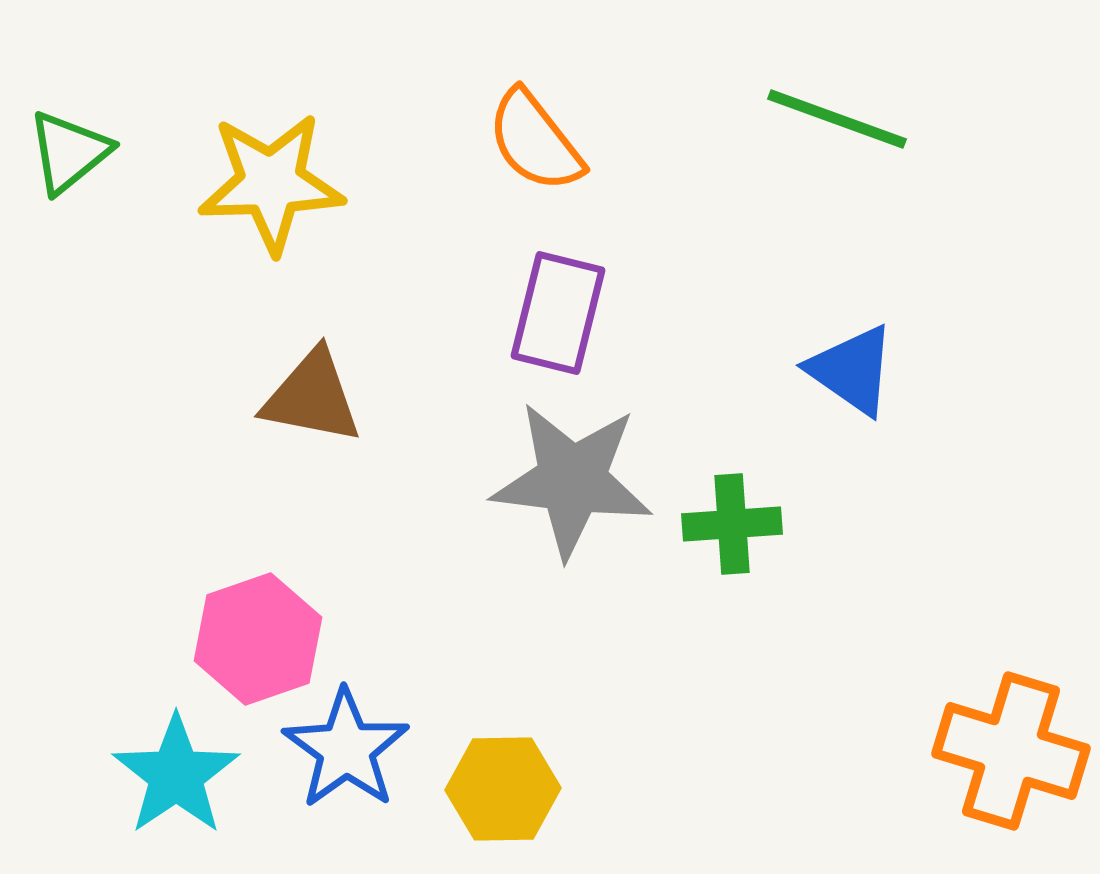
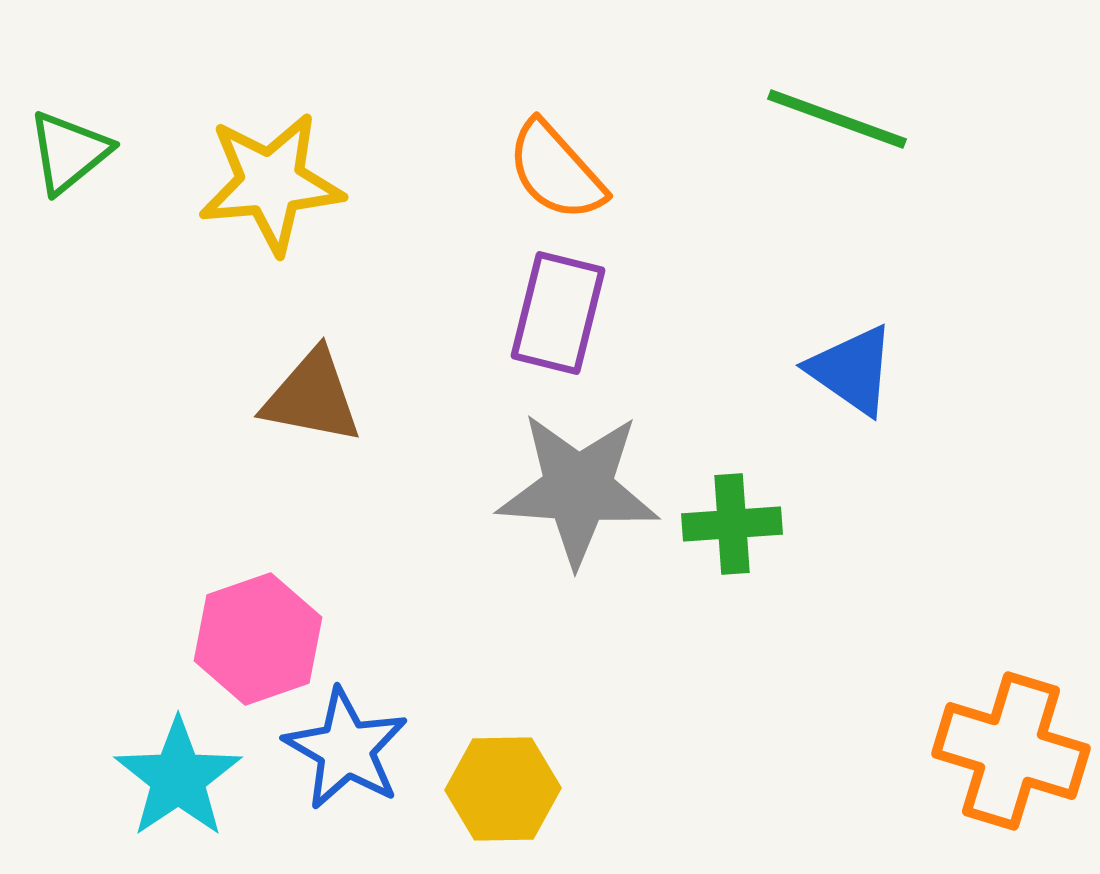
orange semicircle: moved 21 px right, 30 px down; rotated 4 degrees counterclockwise
yellow star: rotated 3 degrees counterclockwise
gray star: moved 6 px right, 9 px down; rotated 3 degrees counterclockwise
blue star: rotated 6 degrees counterclockwise
cyan star: moved 2 px right, 3 px down
